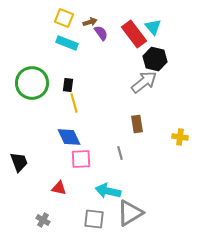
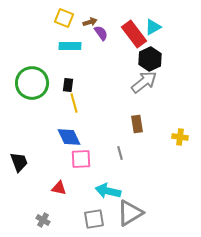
cyan triangle: rotated 42 degrees clockwise
cyan rectangle: moved 3 px right, 3 px down; rotated 20 degrees counterclockwise
black hexagon: moved 5 px left; rotated 20 degrees clockwise
gray square: rotated 15 degrees counterclockwise
